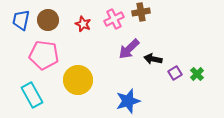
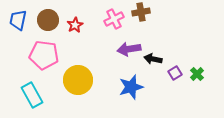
blue trapezoid: moved 3 px left
red star: moved 8 px left, 1 px down; rotated 21 degrees clockwise
purple arrow: rotated 35 degrees clockwise
blue star: moved 3 px right, 14 px up
